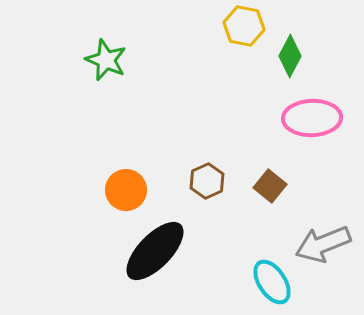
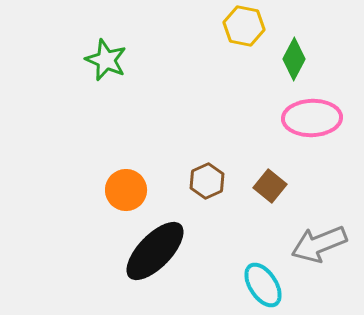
green diamond: moved 4 px right, 3 px down
gray arrow: moved 4 px left
cyan ellipse: moved 9 px left, 3 px down
